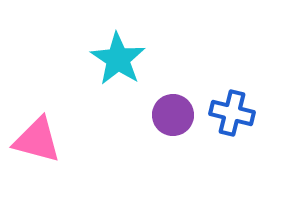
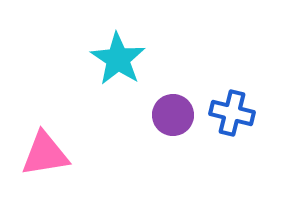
pink triangle: moved 8 px right, 14 px down; rotated 24 degrees counterclockwise
